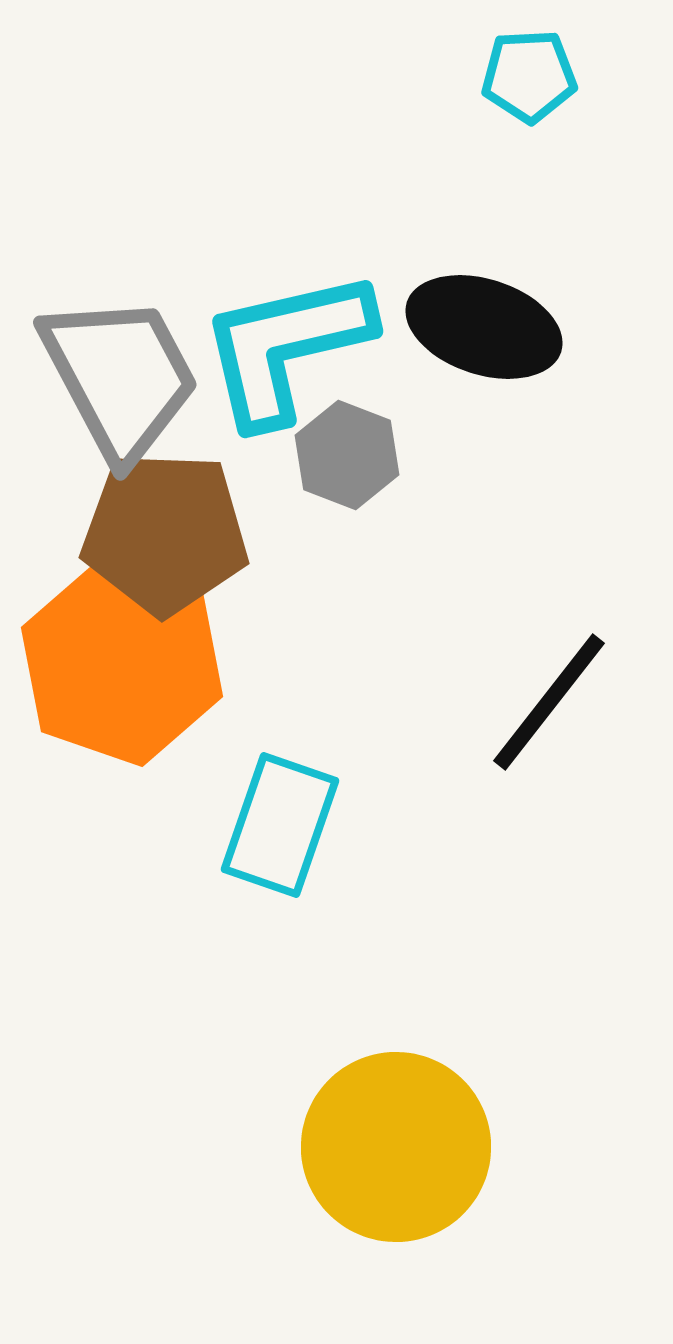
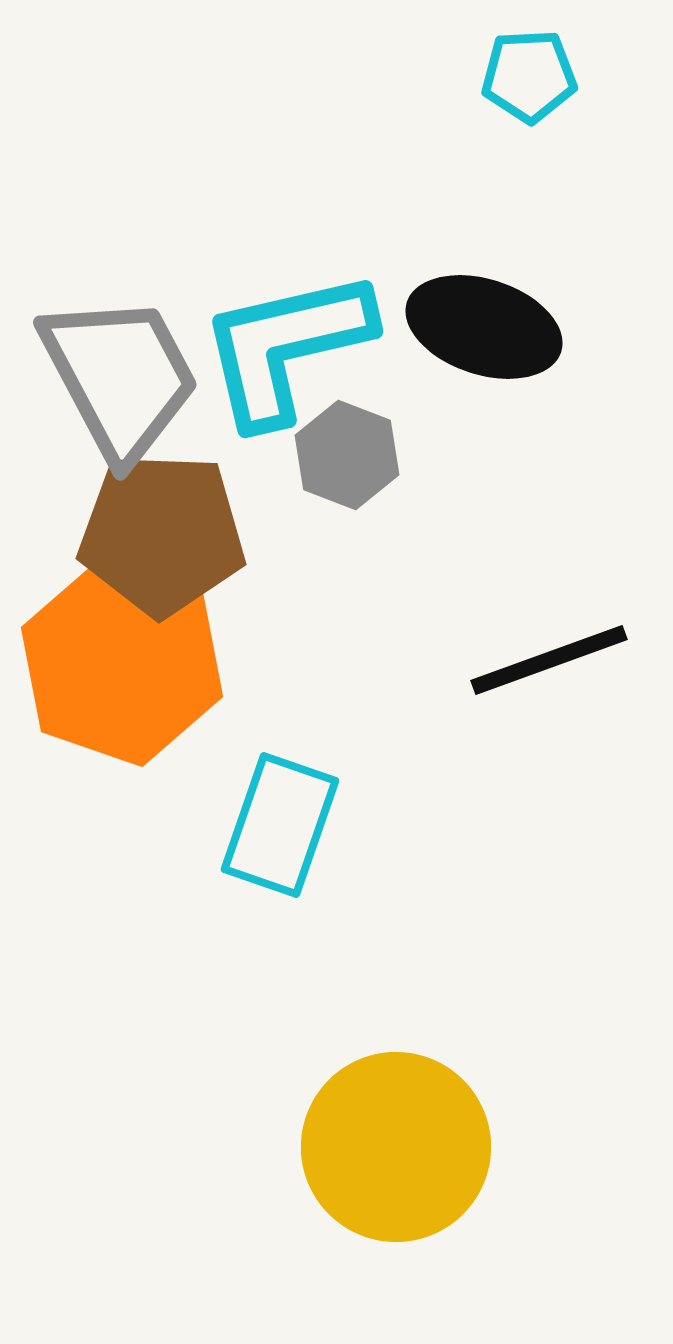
brown pentagon: moved 3 px left, 1 px down
black line: moved 42 px up; rotated 32 degrees clockwise
